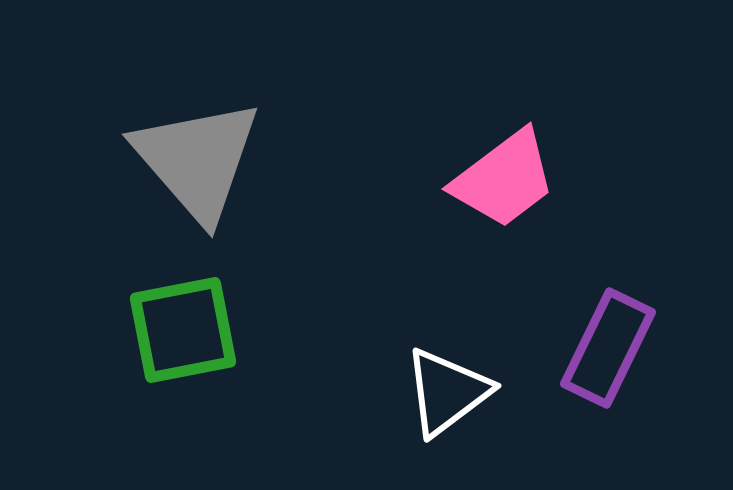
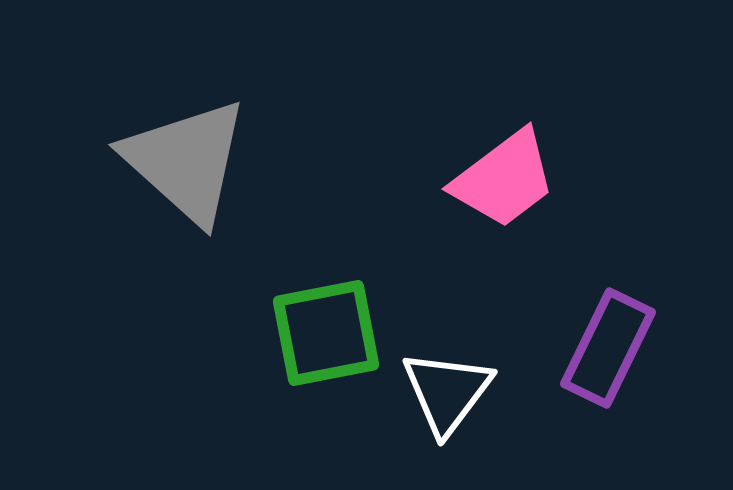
gray triangle: moved 11 px left, 1 px down; rotated 7 degrees counterclockwise
green square: moved 143 px right, 3 px down
white triangle: rotated 16 degrees counterclockwise
